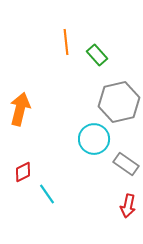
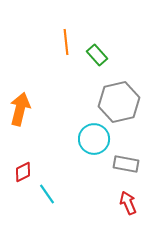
gray rectangle: rotated 25 degrees counterclockwise
red arrow: moved 3 px up; rotated 145 degrees clockwise
